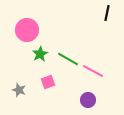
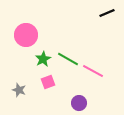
black line: rotated 56 degrees clockwise
pink circle: moved 1 px left, 5 px down
green star: moved 3 px right, 5 px down
purple circle: moved 9 px left, 3 px down
